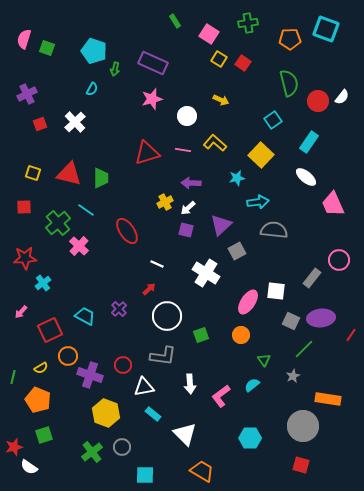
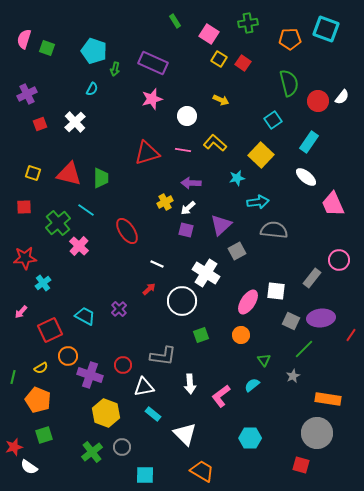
white circle at (167, 316): moved 15 px right, 15 px up
gray circle at (303, 426): moved 14 px right, 7 px down
